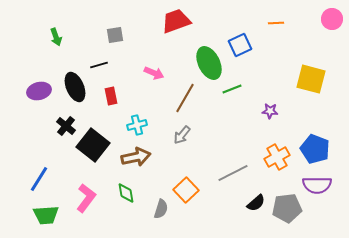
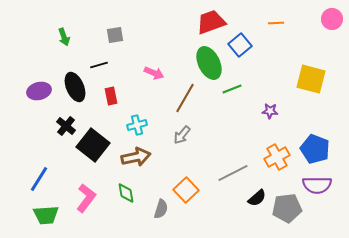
red trapezoid: moved 35 px right, 1 px down
green arrow: moved 8 px right
blue square: rotated 15 degrees counterclockwise
black semicircle: moved 1 px right, 5 px up
